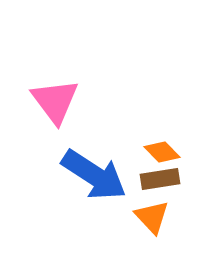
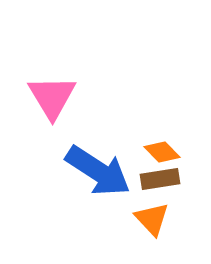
pink triangle: moved 3 px left, 4 px up; rotated 6 degrees clockwise
blue arrow: moved 4 px right, 4 px up
orange triangle: moved 2 px down
